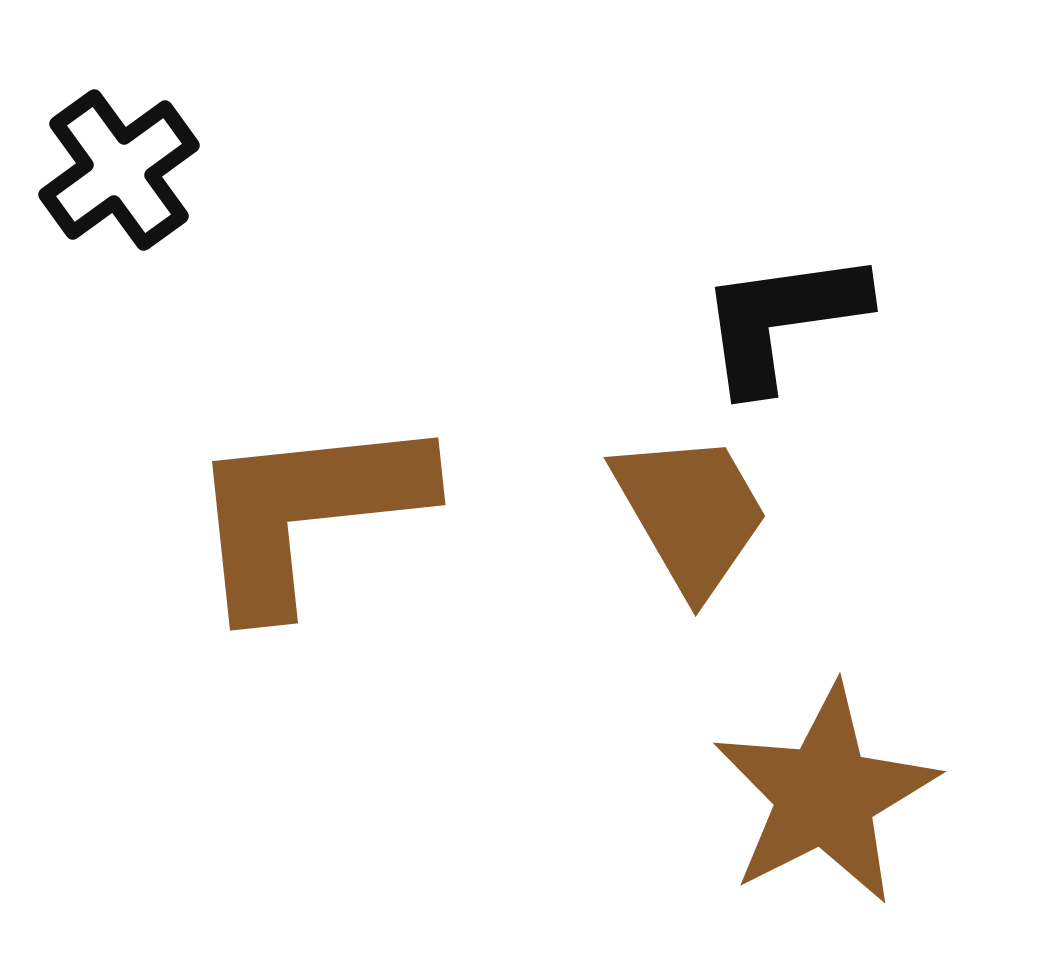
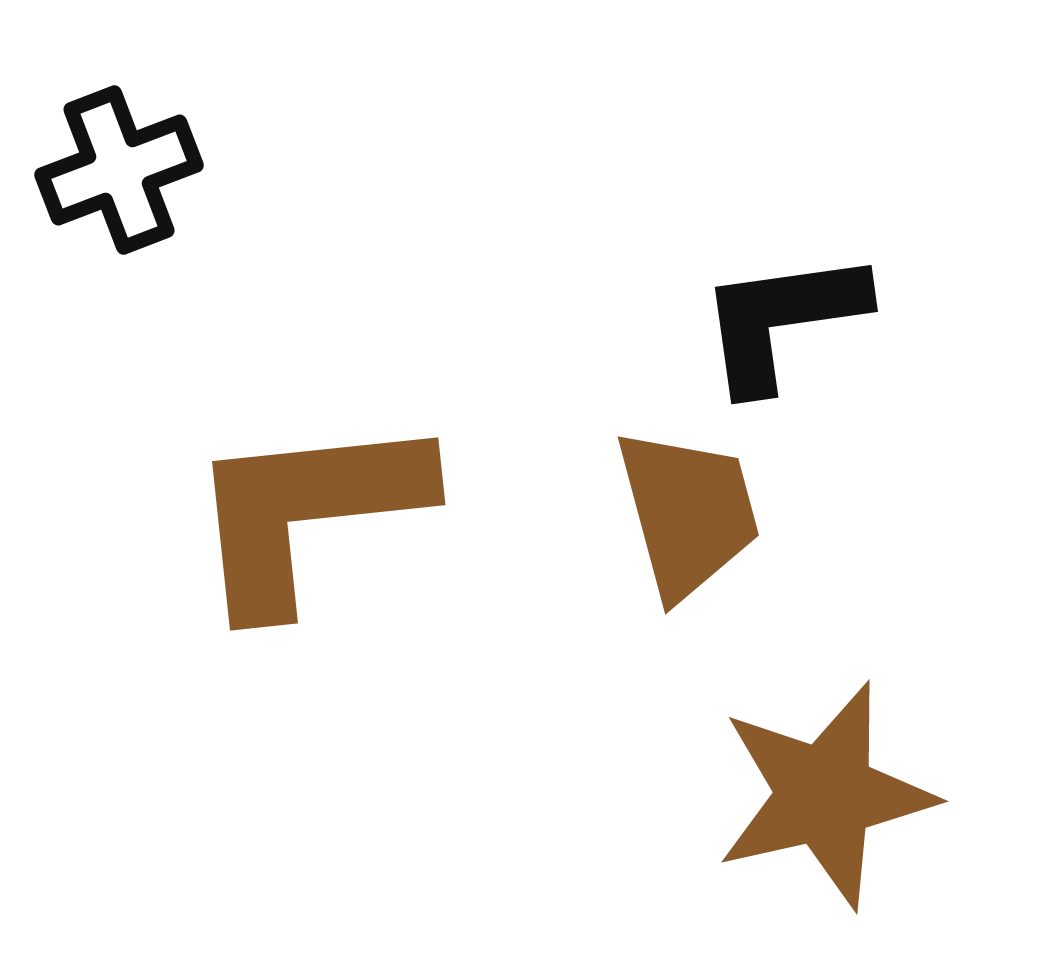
black cross: rotated 15 degrees clockwise
brown trapezoid: moved 3 px left; rotated 15 degrees clockwise
brown star: rotated 14 degrees clockwise
